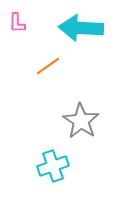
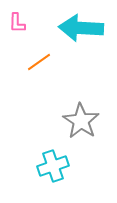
orange line: moved 9 px left, 4 px up
